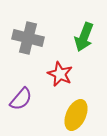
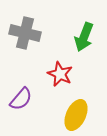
gray cross: moved 3 px left, 5 px up
